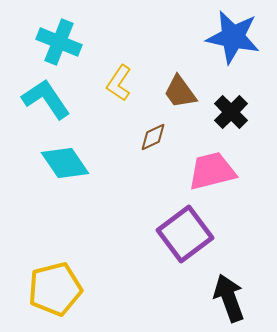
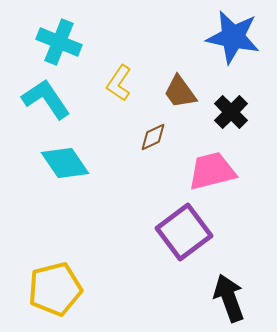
purple square: moved 1 px left, 2 px up
